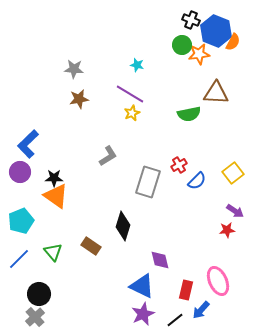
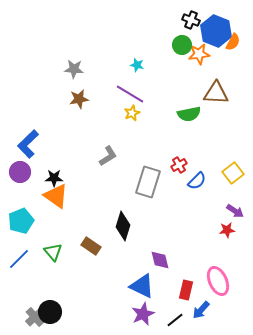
black circle: moved 11 px right, 18 px down
